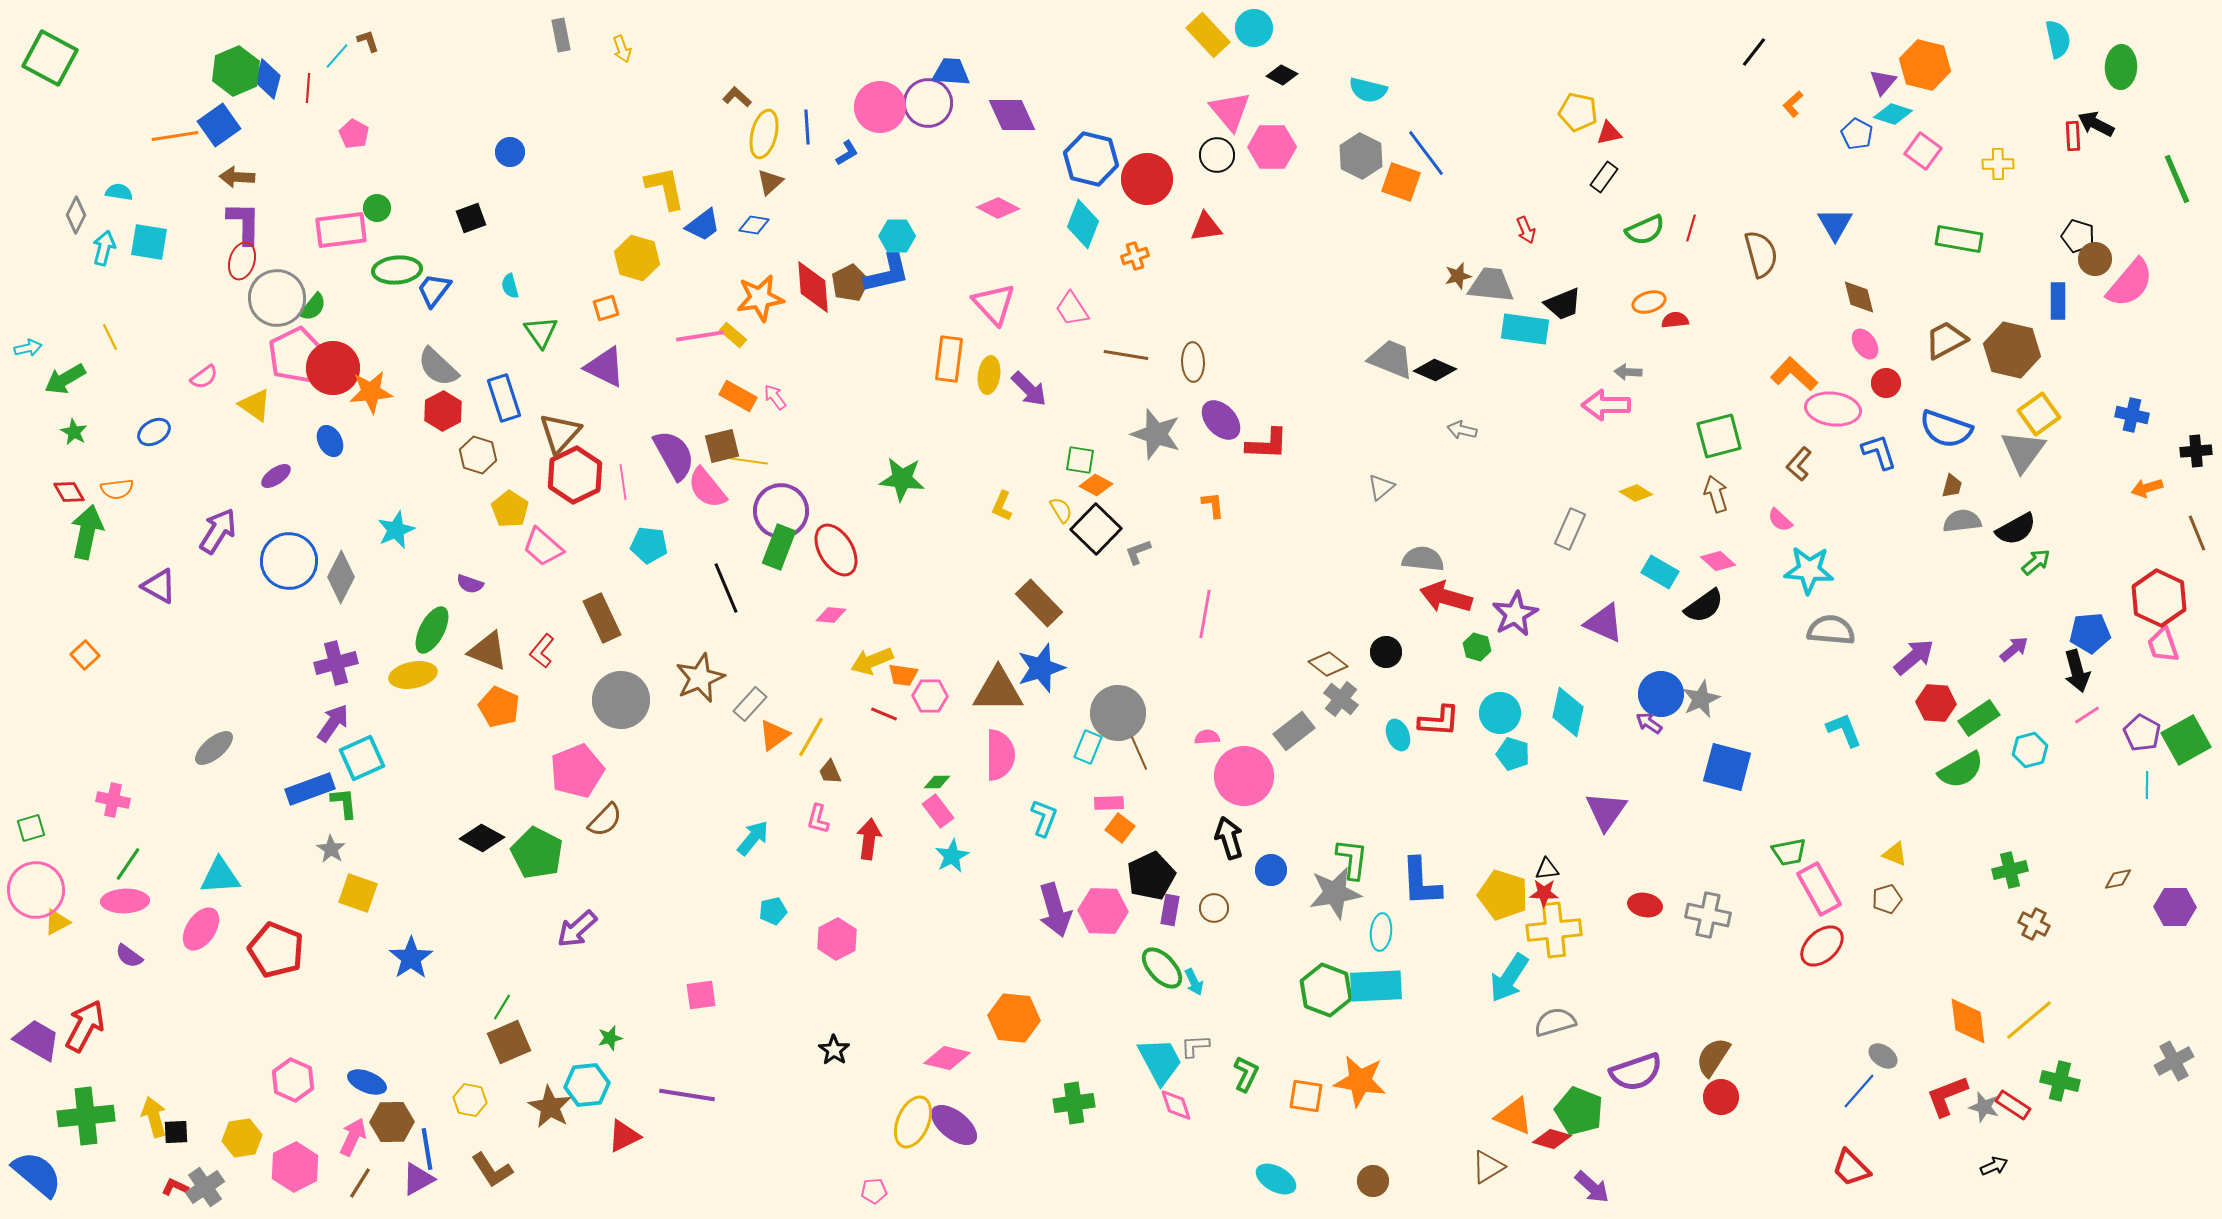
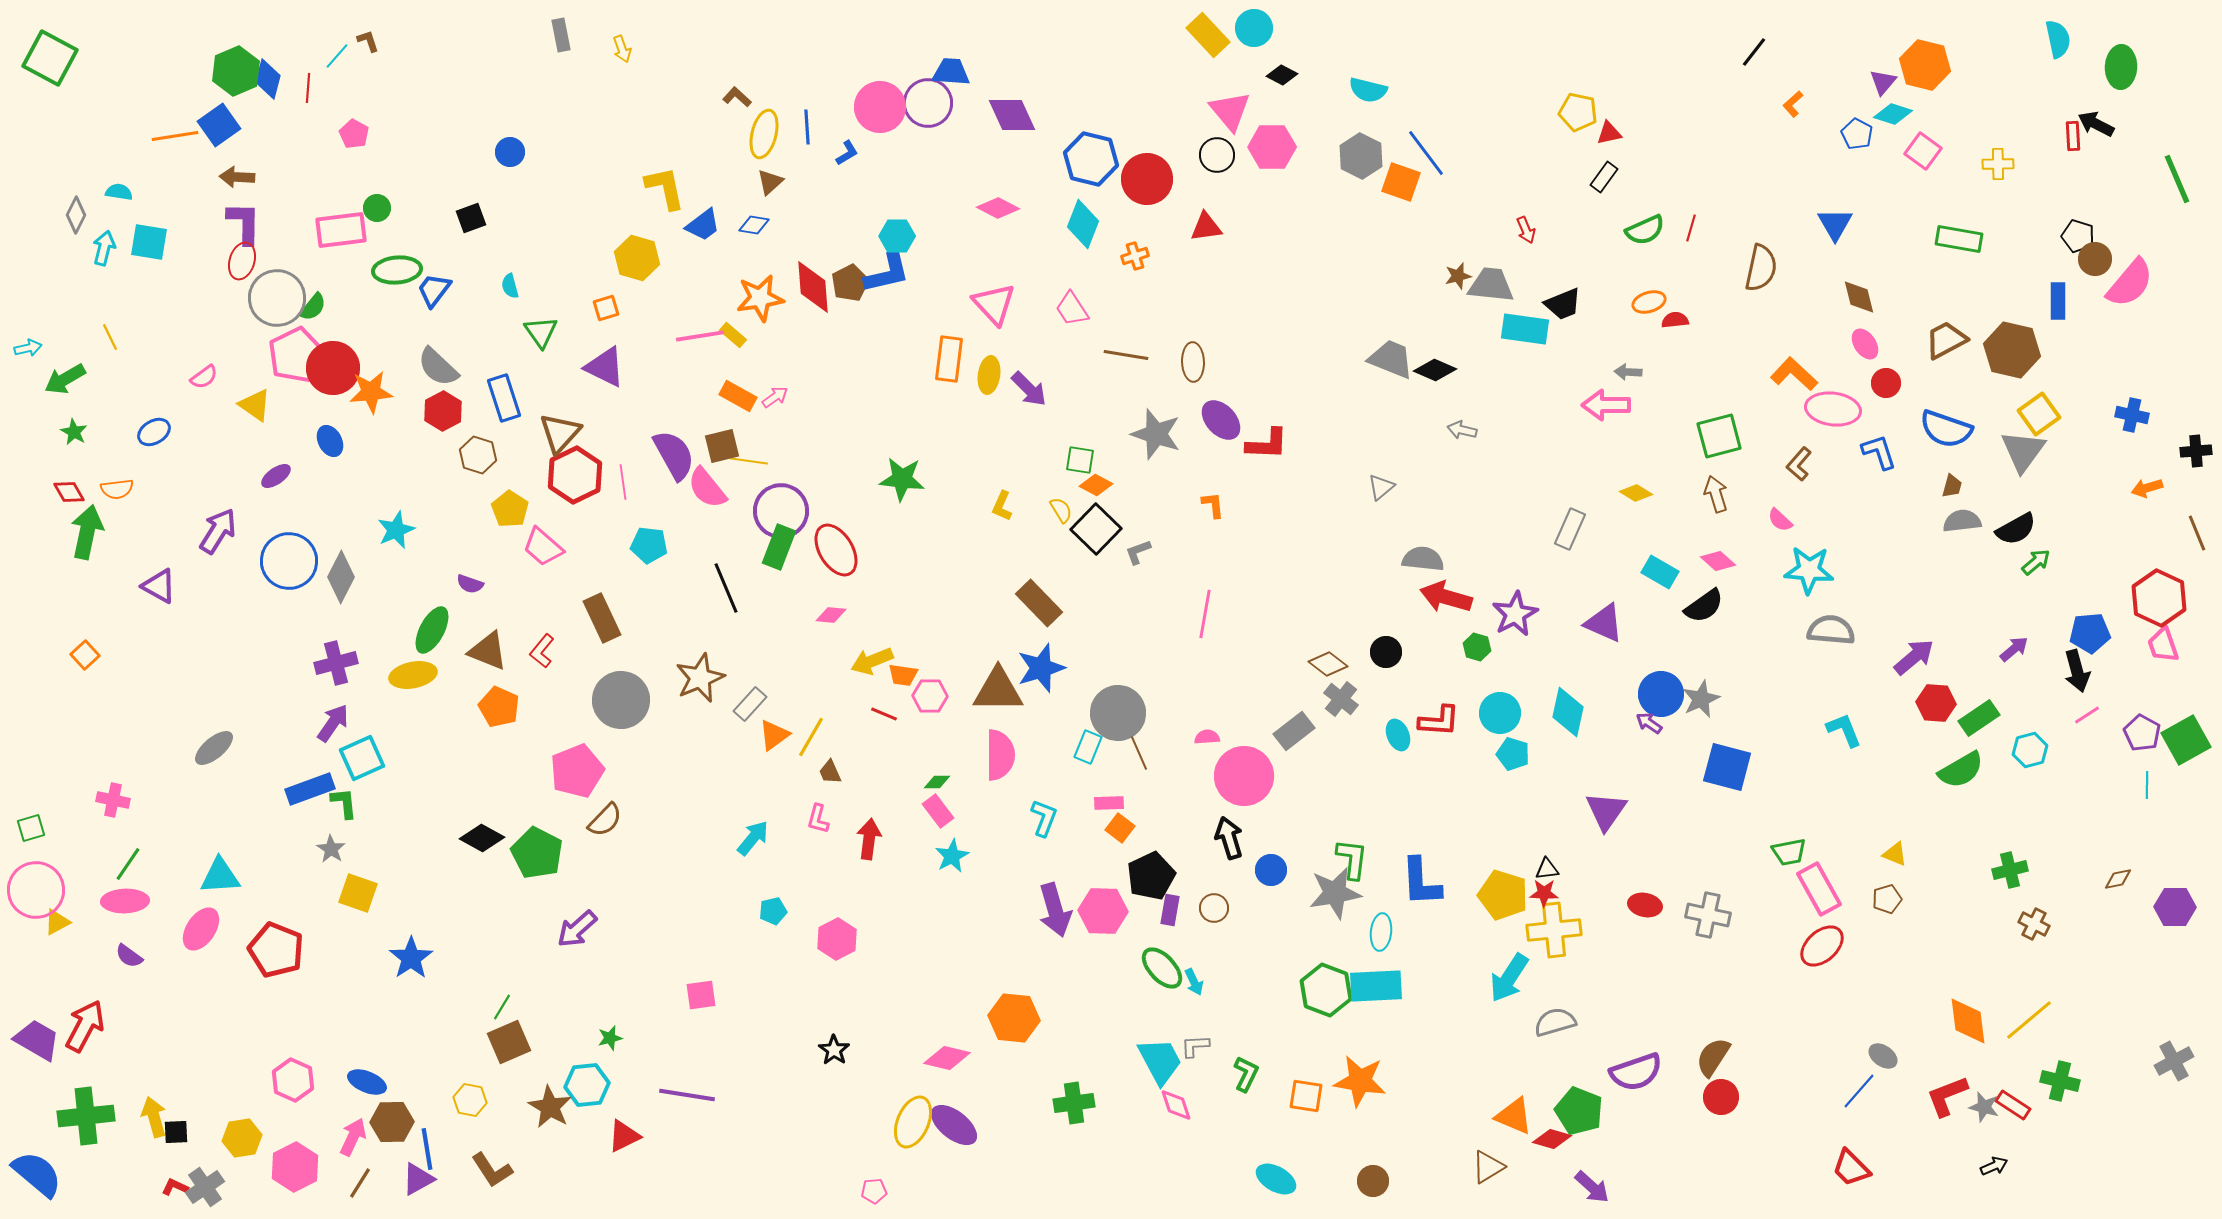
brown semicircle at (1761, 254): moved 14 px down; rotated 27 degrees clockwise
pink arrow at (775, 397): rotated 92 degrees clockwise
